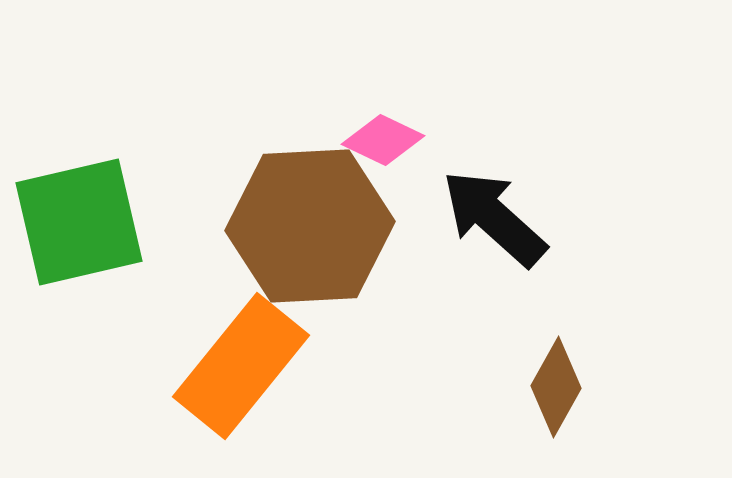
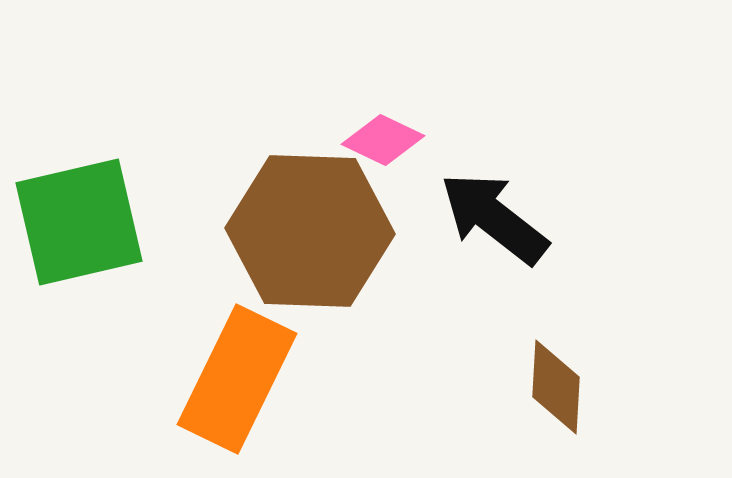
black arrow: rotated 4 degrees counterclockwise
brown hexagon: moved 5 px down; rotated 5 degrees clockwise
orange rectangle: moved 4 px left, 13 px down; rotated 13 degrees counterclockwise
brown diamond: rotated 26 degrees counterclockwise
